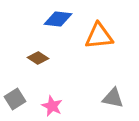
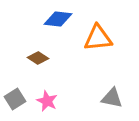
orange triangle: moved 1 px left, 2 px down
gray triangle: moved 1 px left
pink star: moved 5 px left, 5 px up
